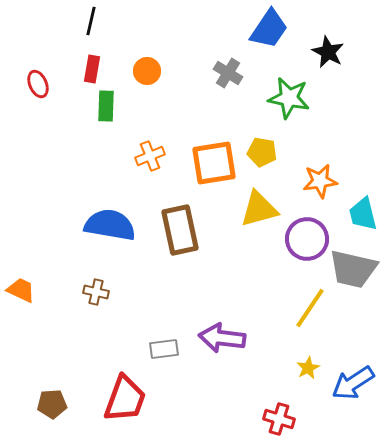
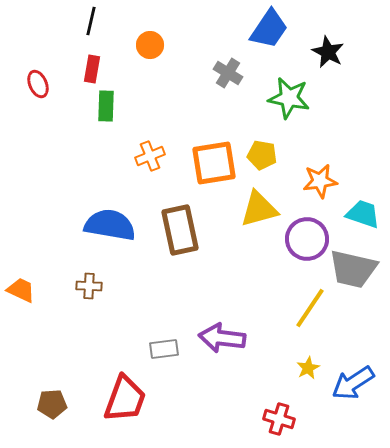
orange circle: moved 3 px right, 26 px up
yellow pentagon: moved 3 px down
cyan trapezoid: rotated 123 degrees clockwise
brown cross: moved 7 px left, 6 px up; rotated 10 degrees counterclockwise
